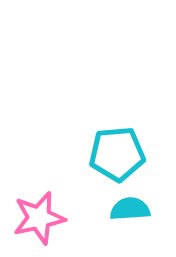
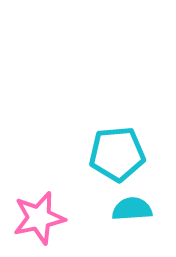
cyan semicircle: moved 2 px right
